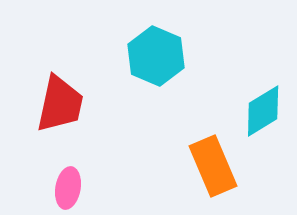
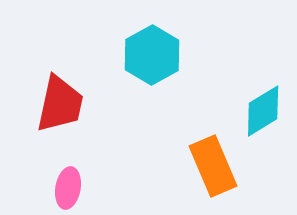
cyan hexagon: moved 4 px left, 1 px up; rotated 8 degrees clockwise
